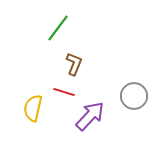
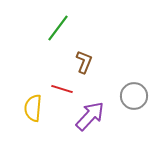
brown L-shape: moved 10 px right, 2 px up
red line: moved 2 px left, 3 px up
yellow semicircle: rotated 8 degrees counterclockwise
